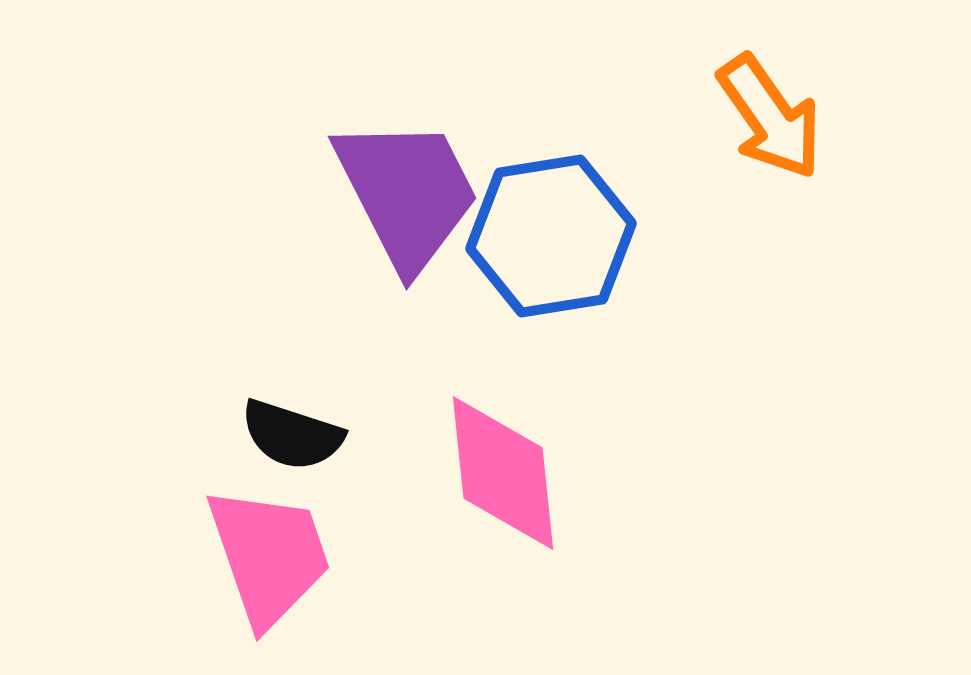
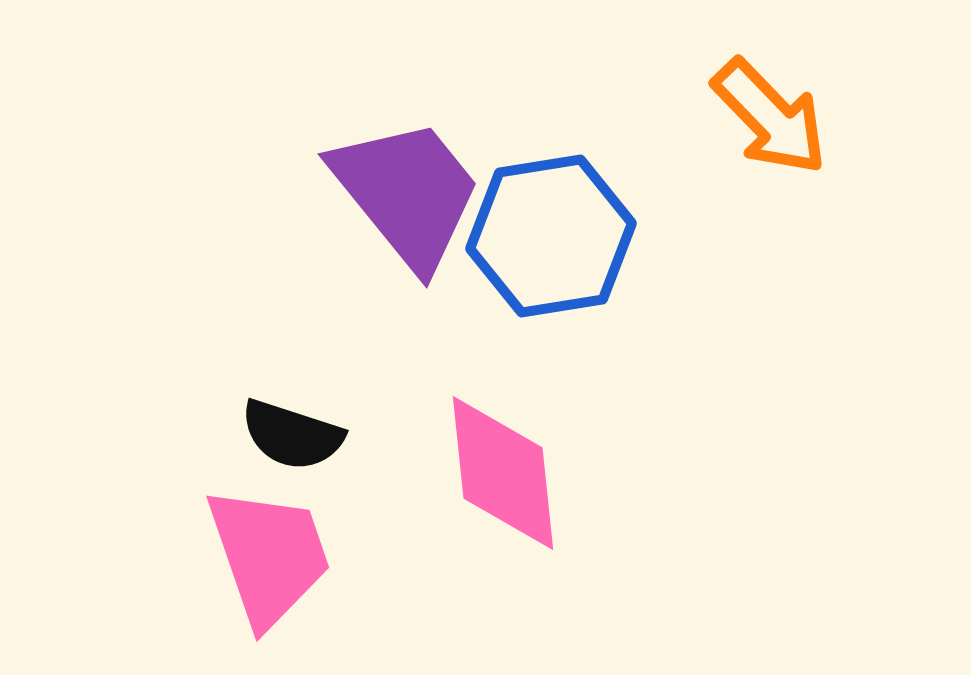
orange arrow: rotated 9 degrees counterclockwise
purple trapezoid: rotated 12 degrees counterclockwise
